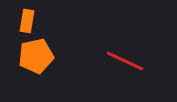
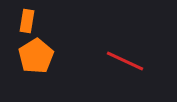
orange pentagon: rotated 20 degrees counterclockwise
